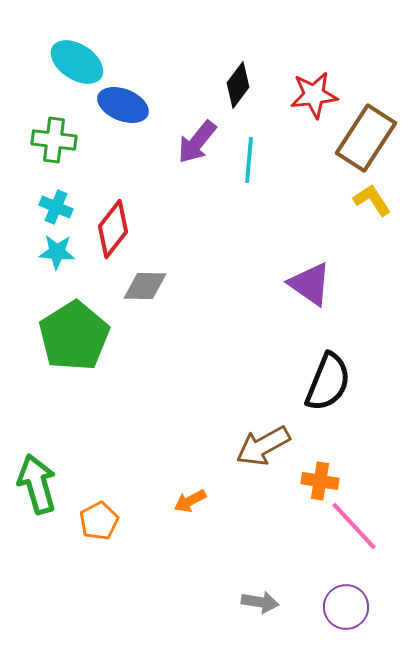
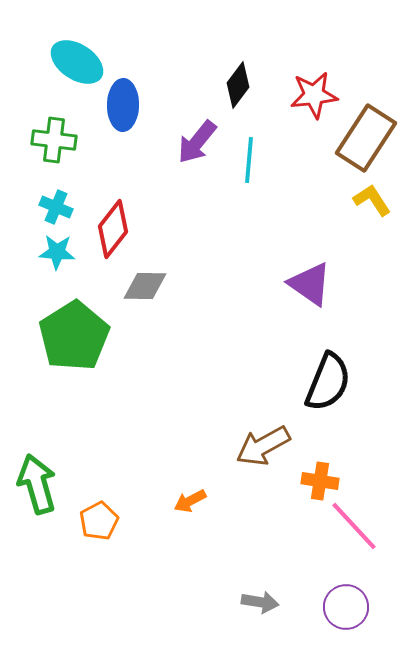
blue ellipse: rotated 69 degrees clockwise
